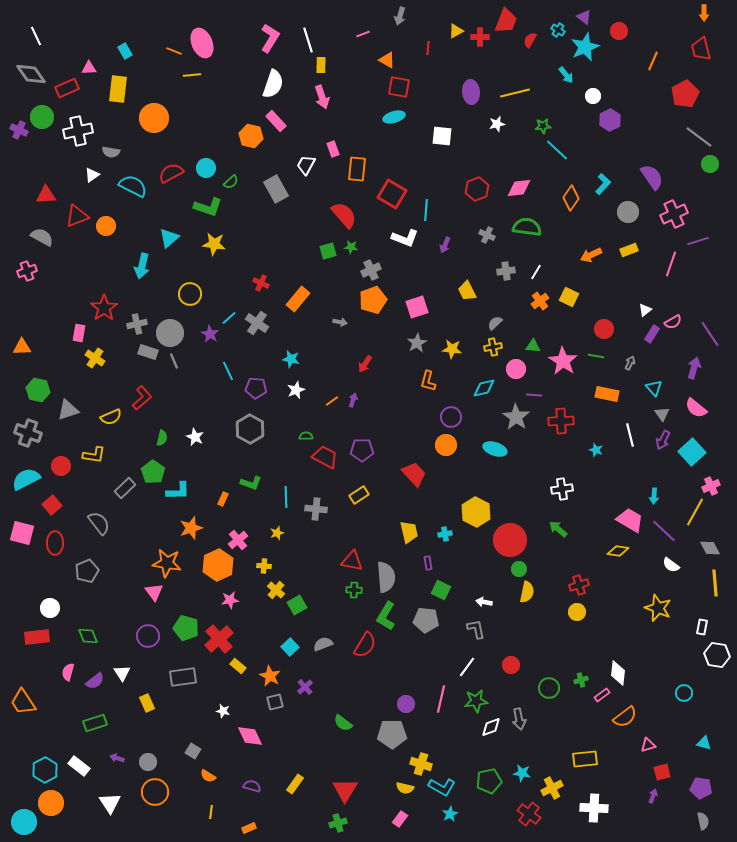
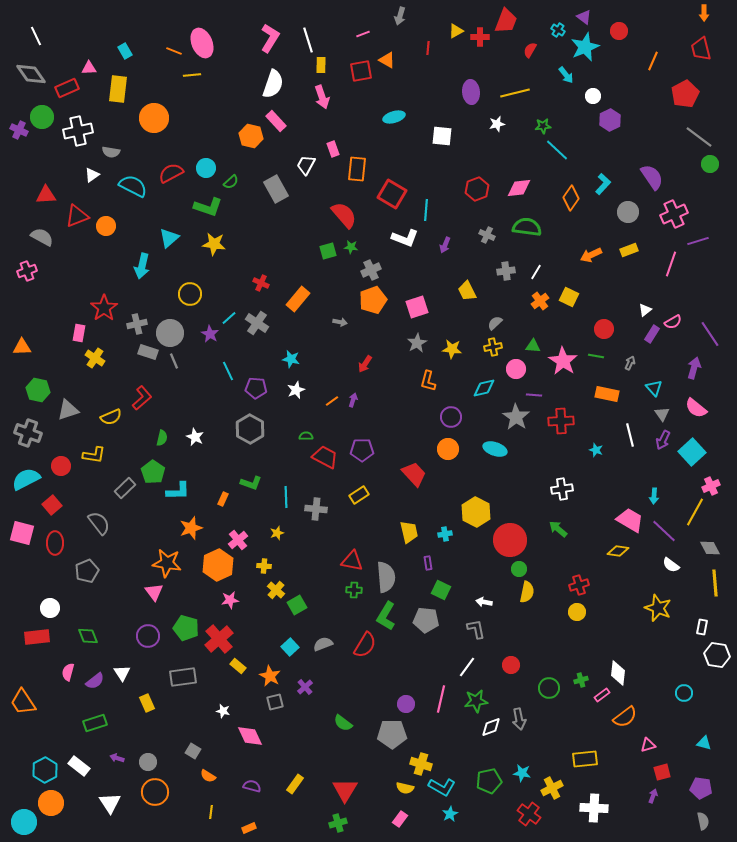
red semicircle at (530, 40): moved 10 px down
red square at (399, 87): moved 38 px left, 16 px up; rotated 20 degrees counterclockwise
orange circle at (446, 445): moved 2 px right, 4 px down
